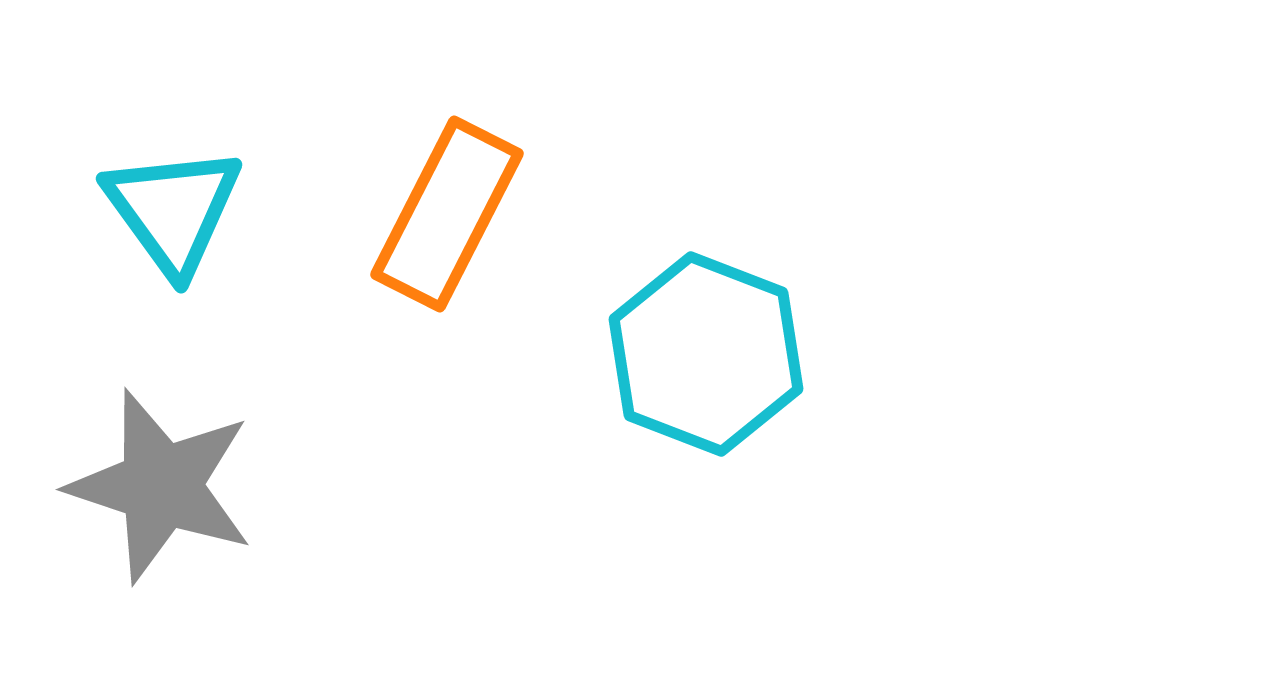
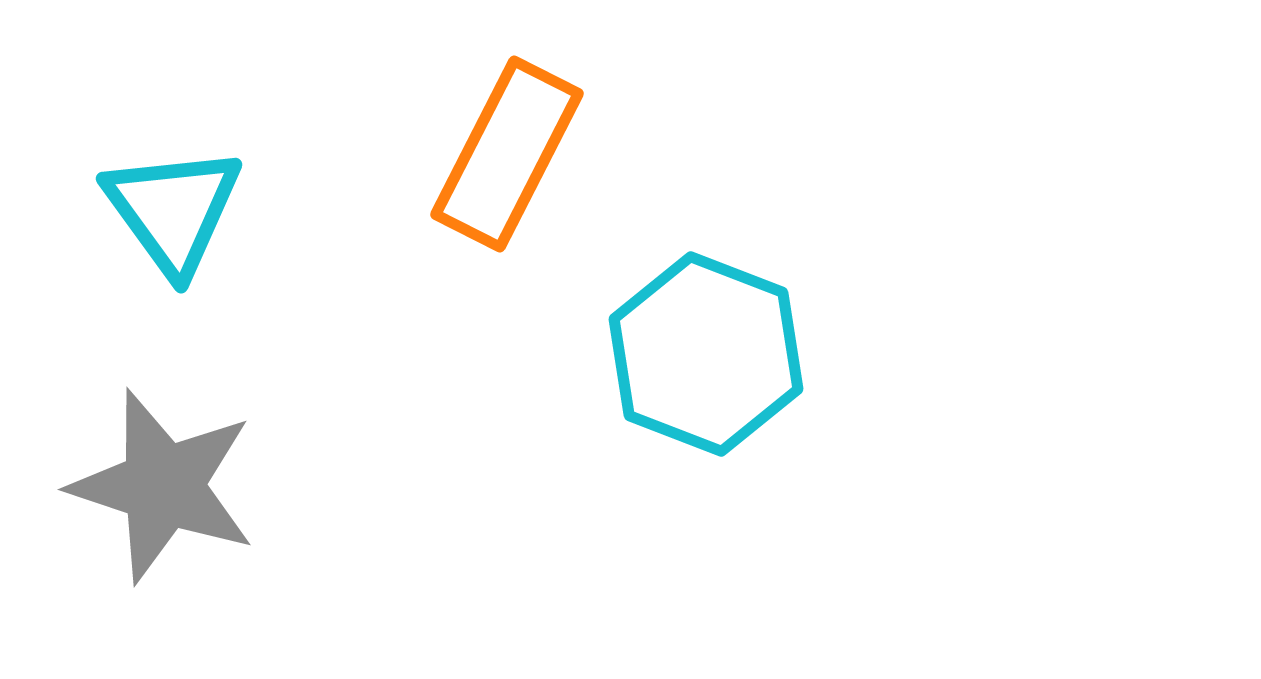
orange rectangle: moved 60 px right, 60 px up
gray star: moved 2 px right
